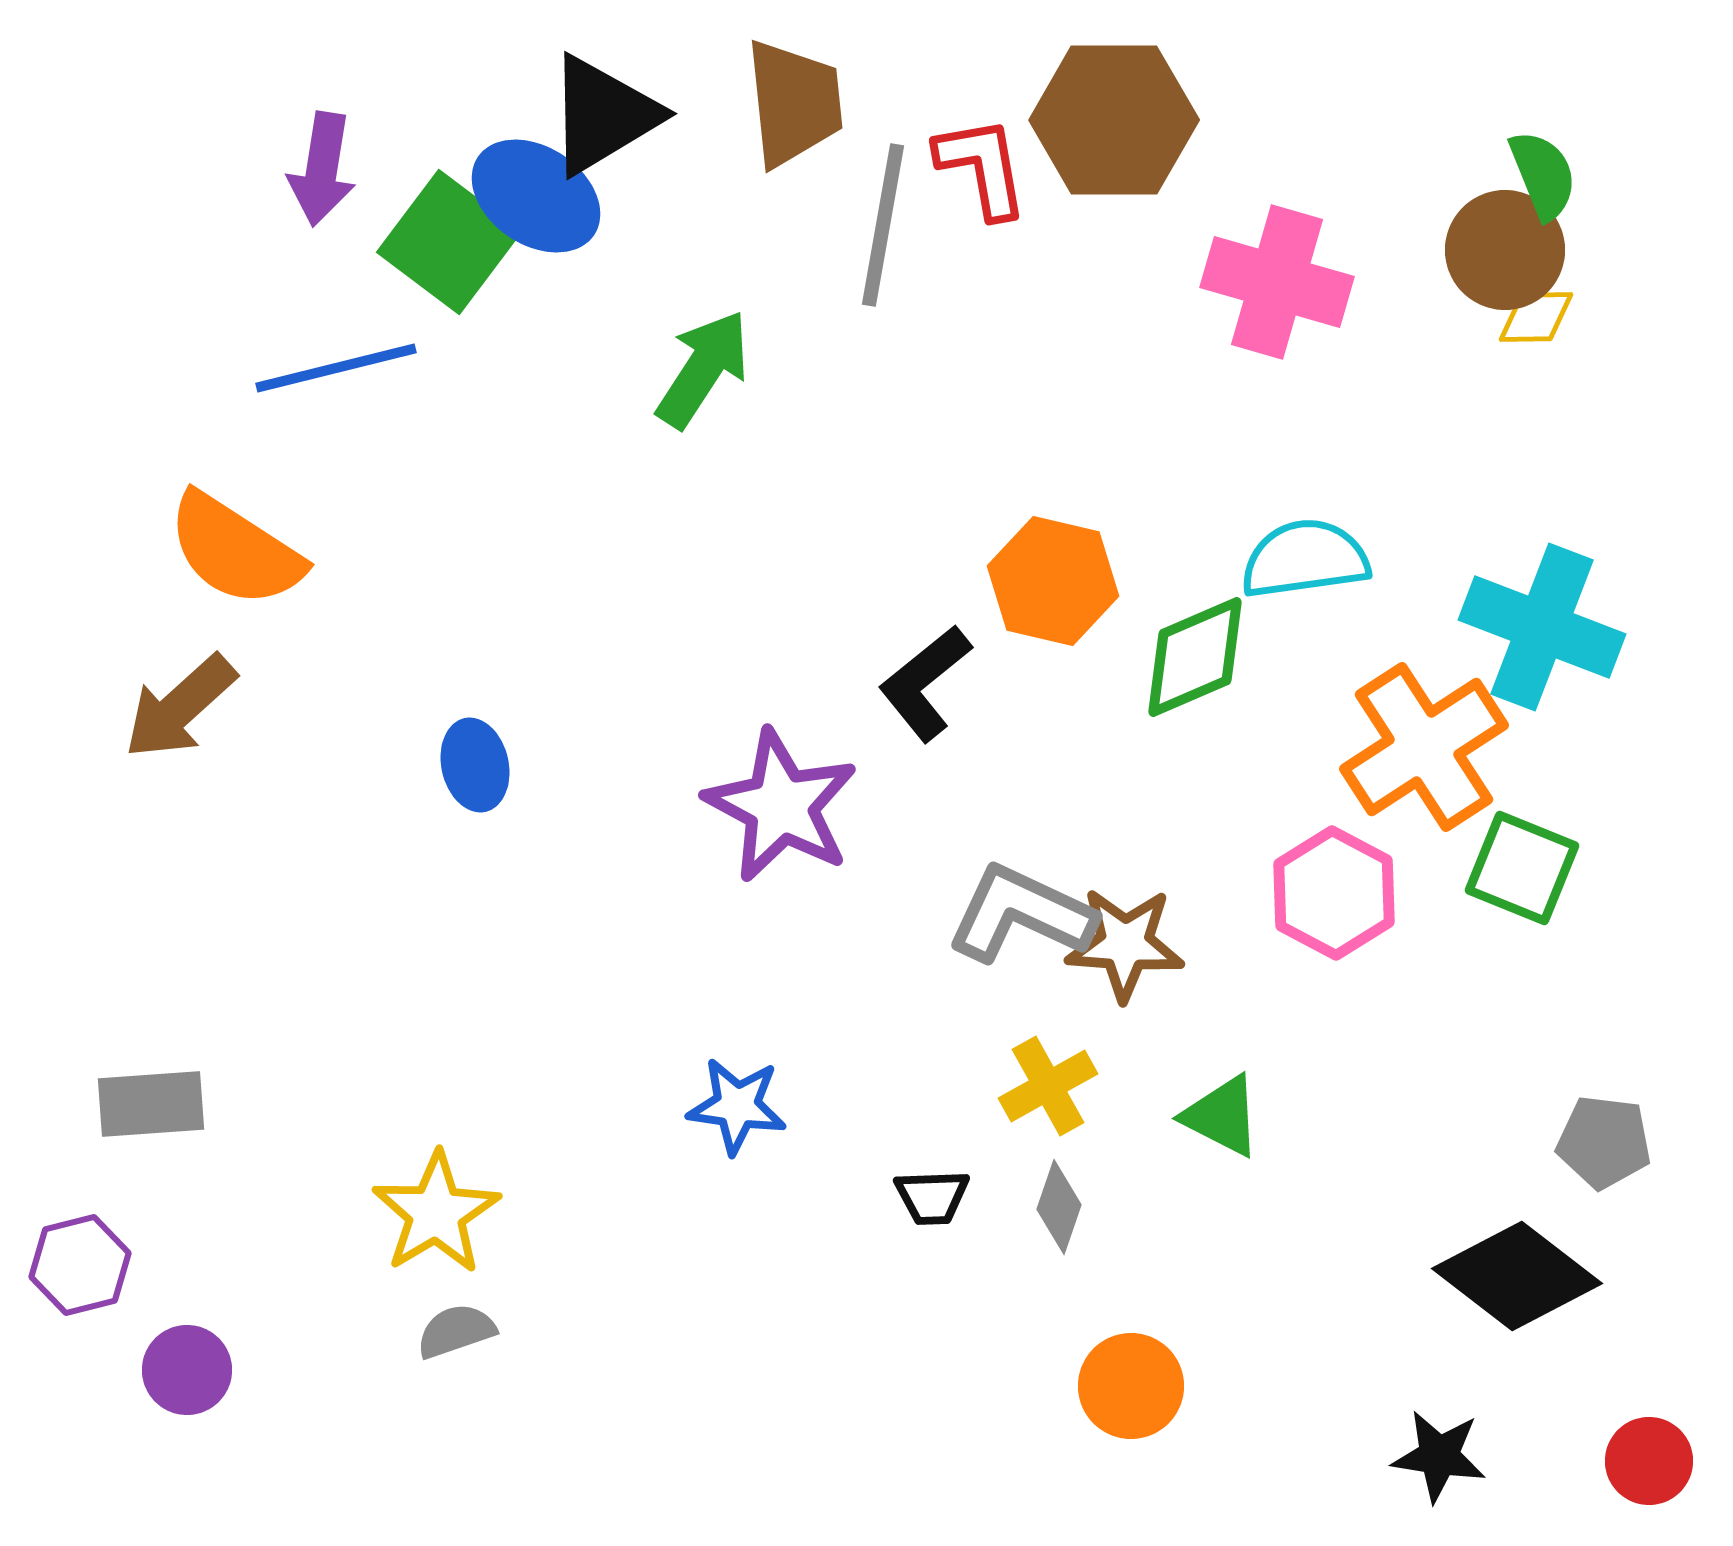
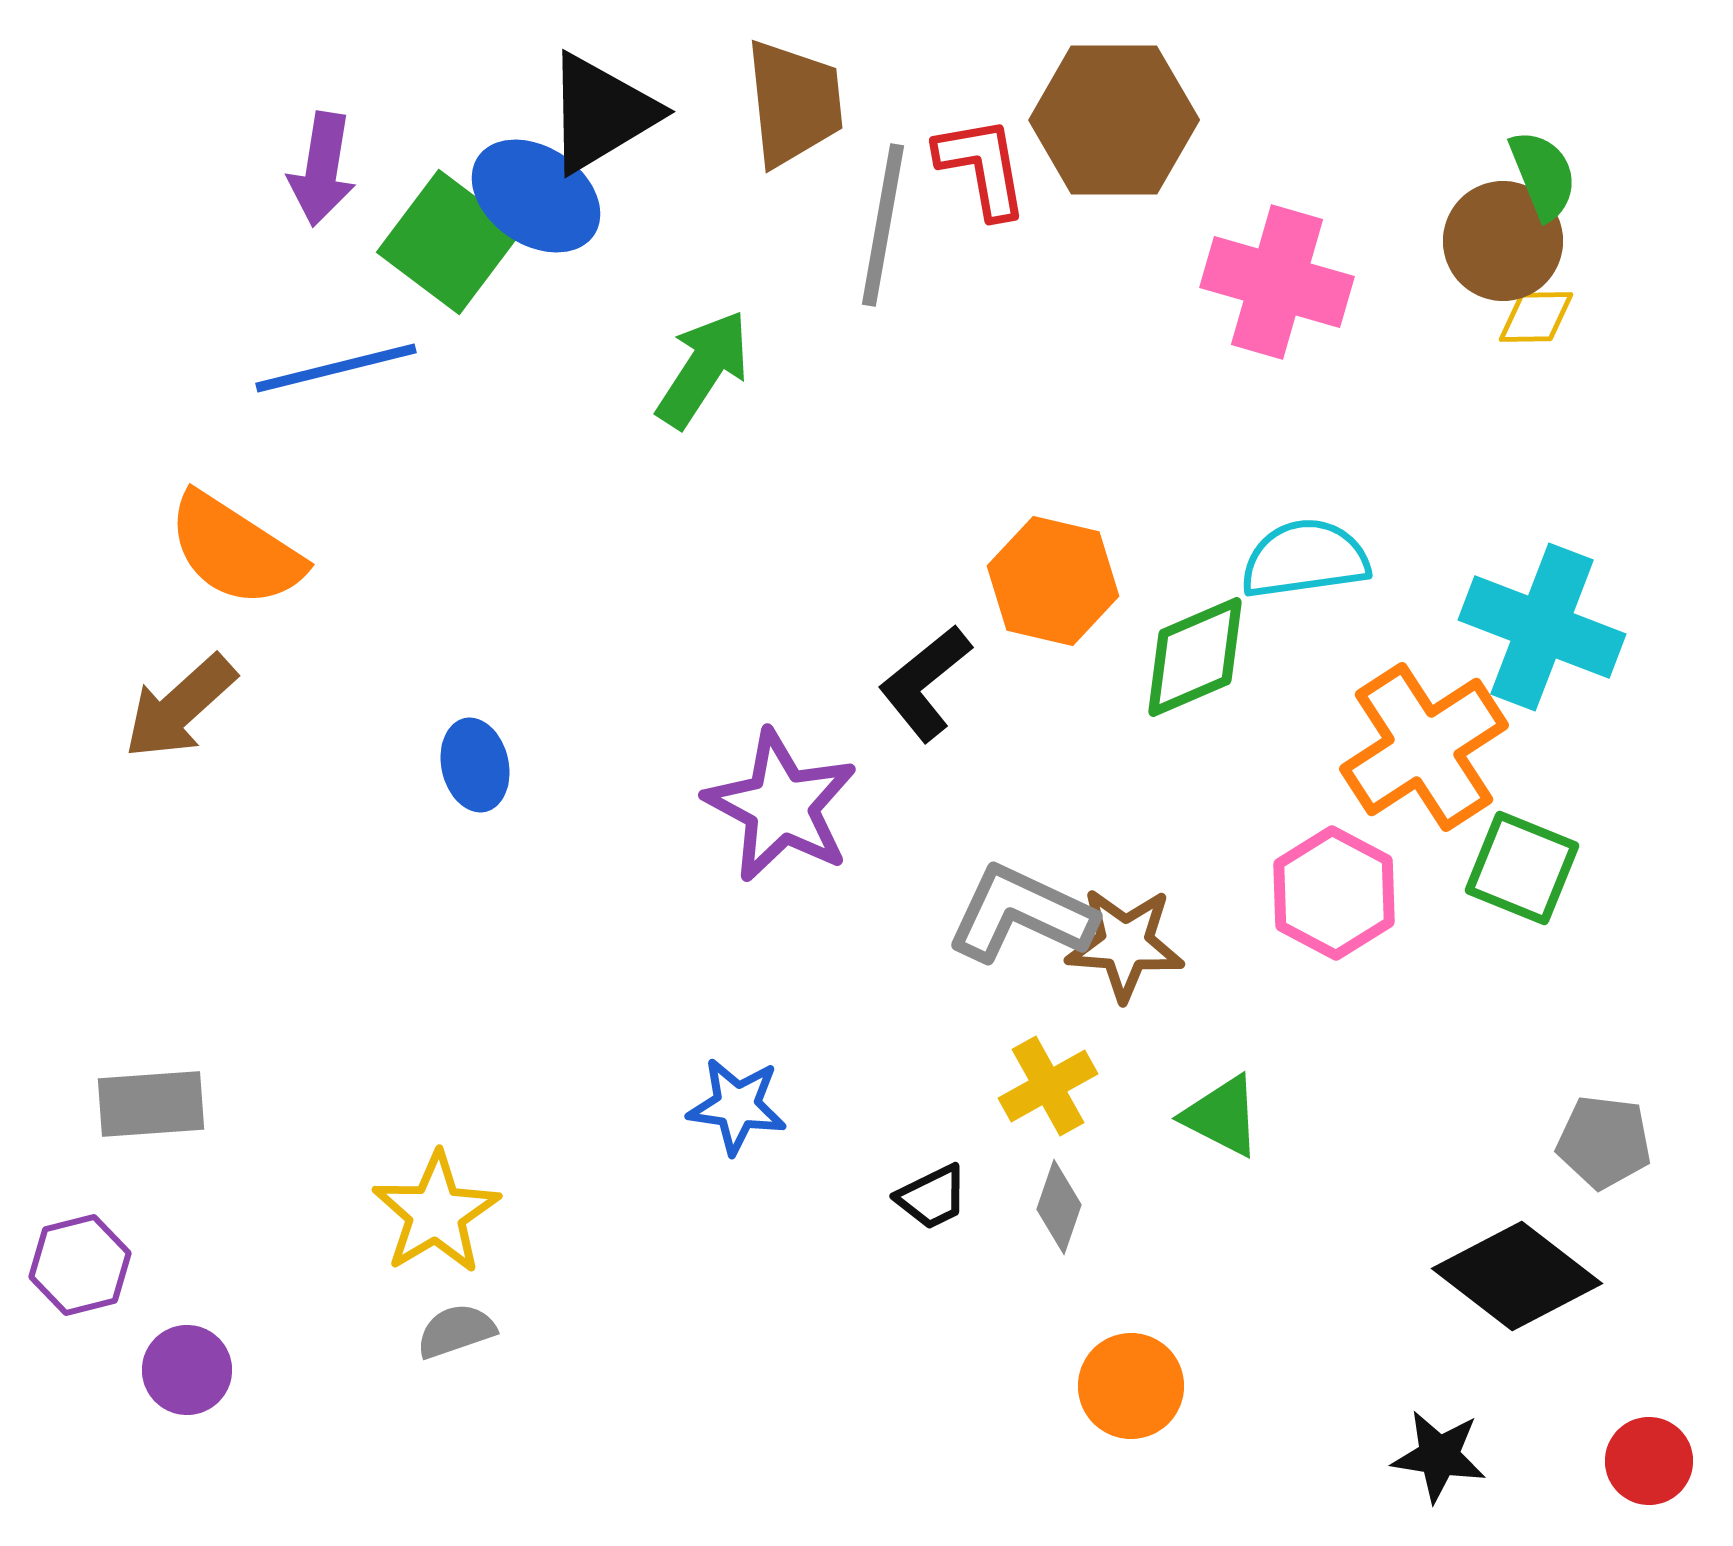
black triangle at (603, 115): moved 2 px left, 2 px up
brown circle at (1505, 250): moved 2 px left, 9 px up
black trapezoid at (932, 1197): rotated 24 degrees counterclockwise
